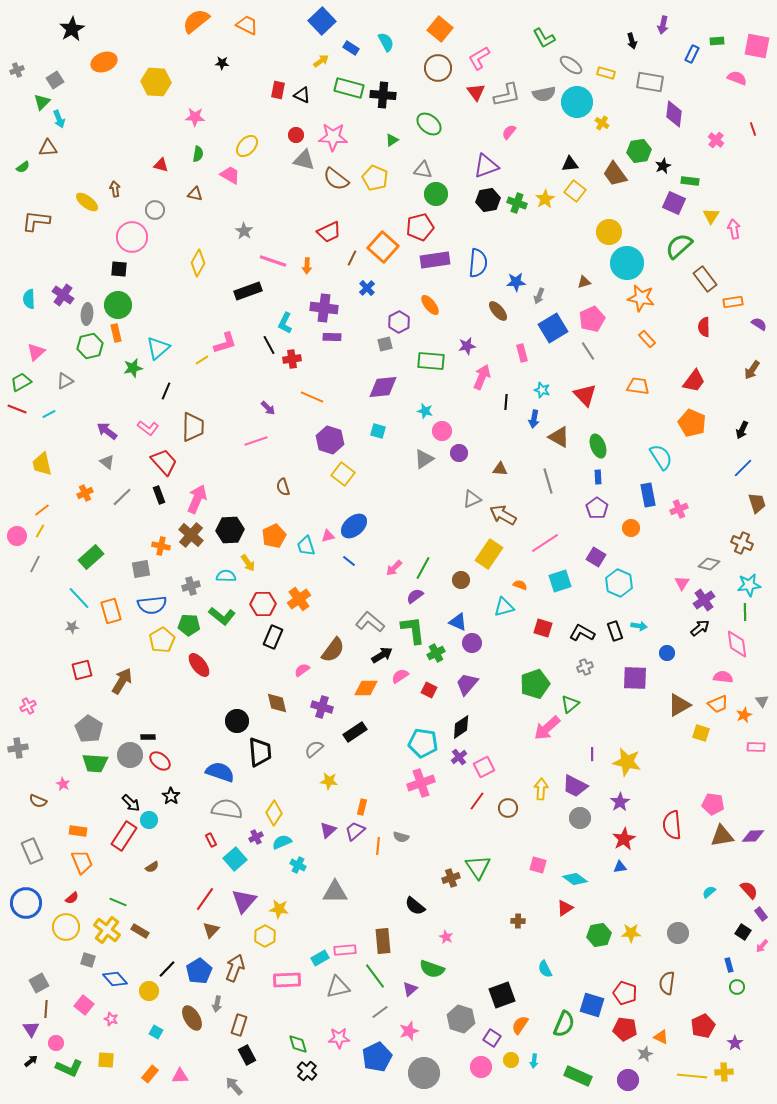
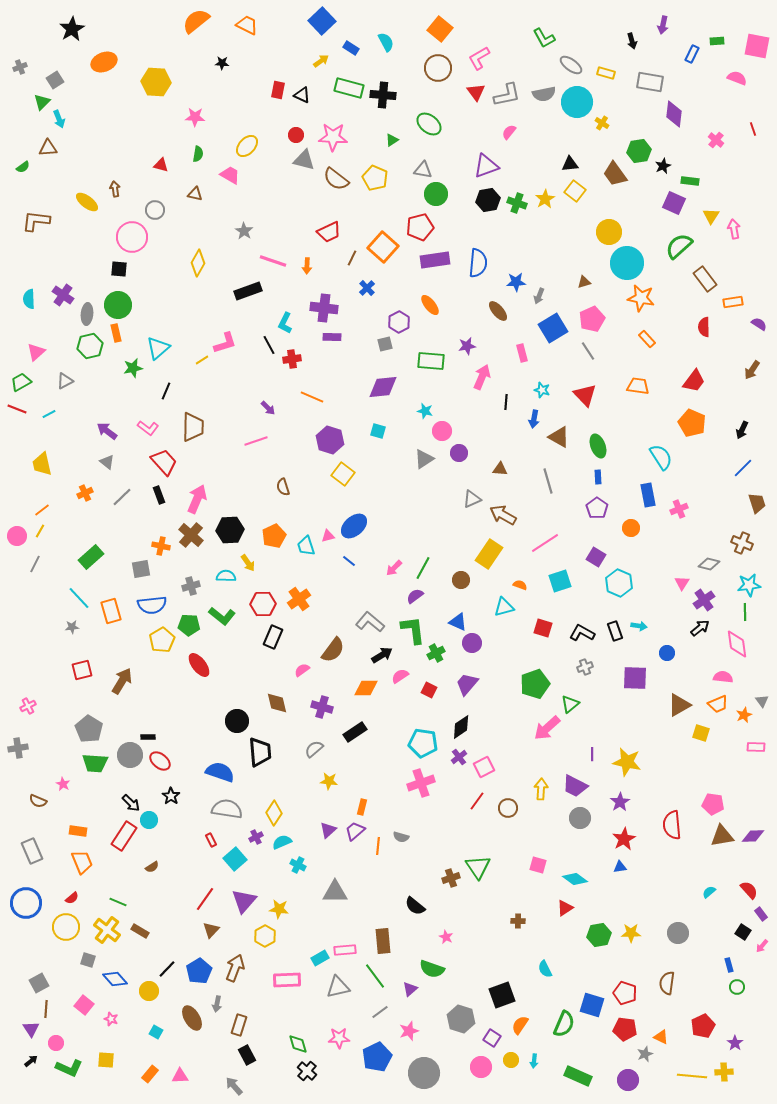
gray cross at (17, 70): moved 3 px right, 3 px up
